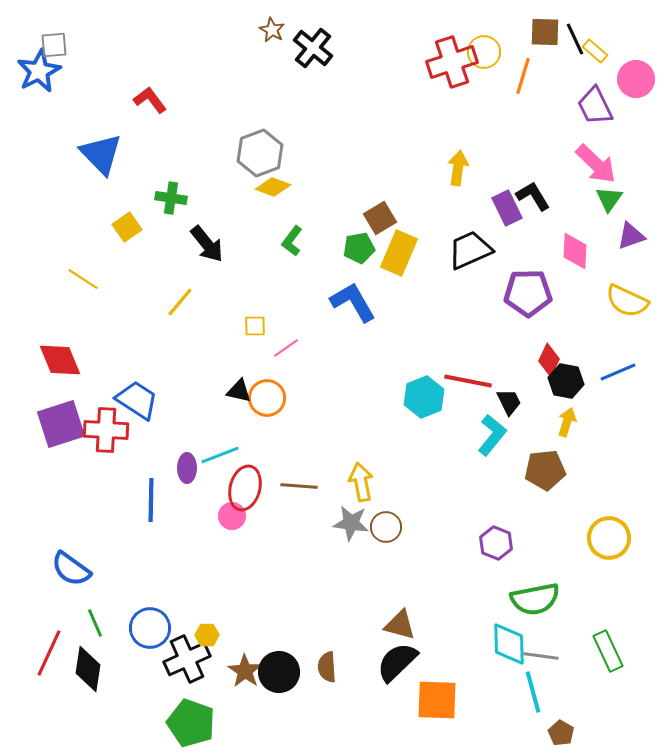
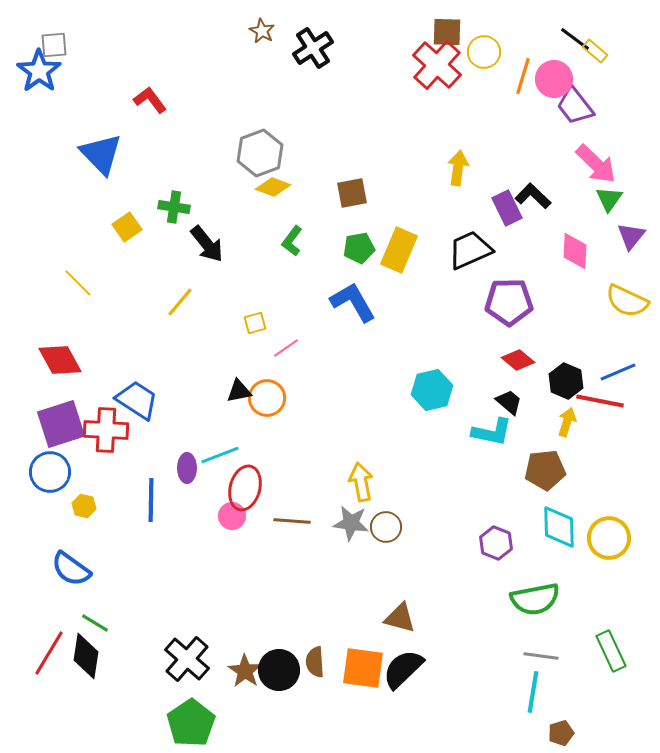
brown star at (272, 30): moved 10 px left, 1 px down
brown square at (545, 32): moved 98 px left
black line at (575, 39): rotated 28 degrees counterclockwise
black cross at (313, 48): rotated 18 degrees clockwise
red cross at (452, 62): moved 15 px left, 3 px down; rotated 30 degrees counterclockwise
blue star at (39, 71): rotated 9 degrees counterclockwise
pink circle at (636, 79): moved 82 px left
purple trapezoid at (595, 106): moved 20 px left; rotated 12 degrees counterclockwise
black L-shape at (533, 196): rotated 15 degrees counterclockwise
green cross at (171, 198): moved 3 px right, 9 px down
brown square at (380, 218): moved 28 px left, 25 px up; rotated 20 degrees clockwise
purple triangle at (631, 236): rotated 32 degrees counterclockwise
yellow rectangle at (399, 253): moved 3 px up
yellow line at (83, 279): moved 5 px left, 4 px down; rotated 12 degrees clockwise
purple pentagon at (528, 293): moved 19 px left, 9 px down
yellow square at (255, 326): moved 3 px up; rotated 15 degrees counterclockwise
red diamond at (60, 360): rotated 6 degrees counterclockwise
red diamond at (549, 360): moved 31 px left; rotated 76 degrees counterclockwise
red line at (468, 381): moved 132 px right, 20 px down
black hexagon at (566, 381): rotated 12 degrees clockwise
black triangle at (239, 391): rotated 24 degrees counterclockwise
cyan hexagon at (424, 397): moved 8 px right, 7 px up; rotated 9 degrees clockwise
black trapezoid at (509, 402): rotated 24 degrees counterclockwise
cyan L-shape at (492, 435): moved 3 px up; rotated 63 degrees clockwise
brown line at (299, 486): moved 7 px left, 35 px down
green line at (95, 623): rotated 36 degrees counterclockwise
brown triangle at (400, 625): moved 7 px up
blue circle at (150, 628): moved 100 px left, 156 px up
yellow hexagon at (207, 635): moved 123 px left, 129 px up; rotated 15 degrees clockwise
cyan diamond at (509, 644): moved 50 px right, 117 px up
green rectangle at (608, 651): moved 3 px right
red line at (49, 653): rotated 6 degrees clockwise
black cross at (187, 659): rotated 24 degrees counterclockwise
black semicircle at (397, 662): moved 6 px right, 7 px down
brown semicircle at (327, 667): moved 12 px left, 5 px up
black diamond at (88, 669): moved 2 px left, 13 px up
black circle at (279, 672): moved 2 px up
cyan line at (533, 692): rotated 24 degrees clockwise
orange square at (437, 700): moved 74 px left, 32 px up; rotated 6 degrees clockwise
green pentagon at (191, 723): rotated 18 degrees clockwise
brown pentagon at (561, 733): rotated 25 degrees clockwise
